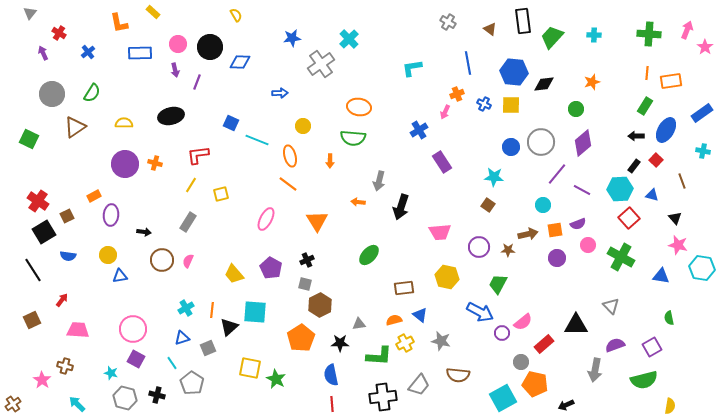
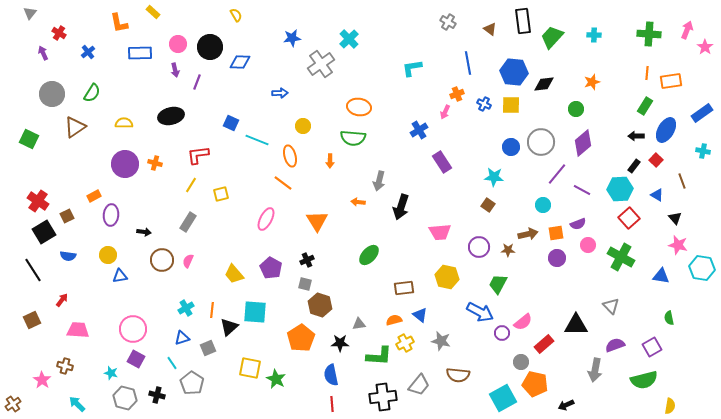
orange line at (288, 184): moved 5 px left, 1 px up
blue triangle at (652, 195): moved 5 px right; rotated 16 degrees clockwise
orange square at (555, 230): moved 1 px right, 3 px down
brown hexagon at (320, 305): rotated 15 degrees counterclockwise
